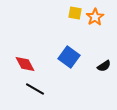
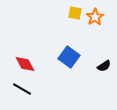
black line: moved 13 px left
